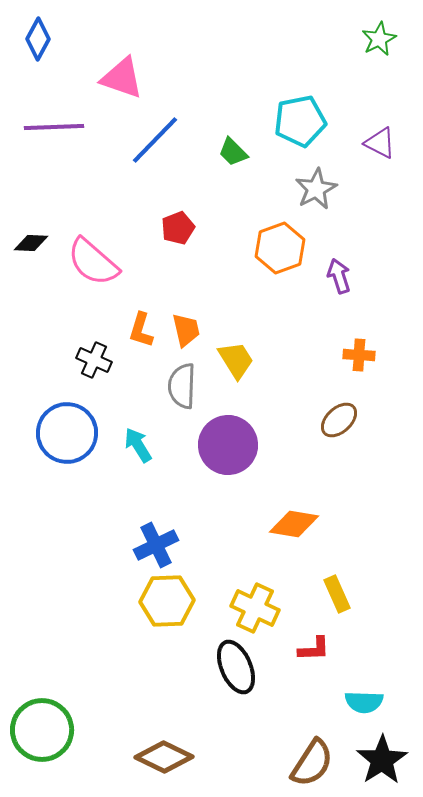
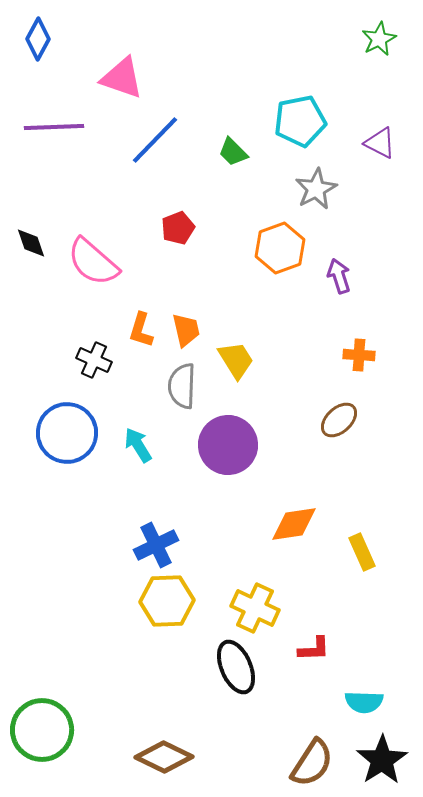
black diamond: rotated 68 degrees clockwise
orange diamond: rotated 18 degrees counterclockwise
yellow rectangle: moved 25 px right, 42 px up
